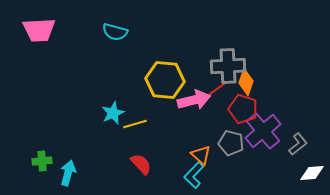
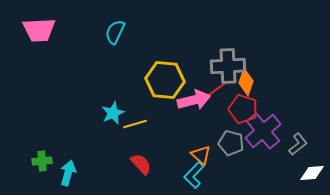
cyan semicircle: rotated 100 degrees clockwise
